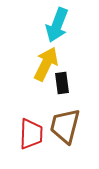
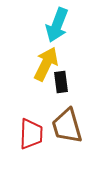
black rectangle: moved 1 px left, 1 px up
brown trapezoid: moved 2 px right; rotated 30 degrees counterclockwise
